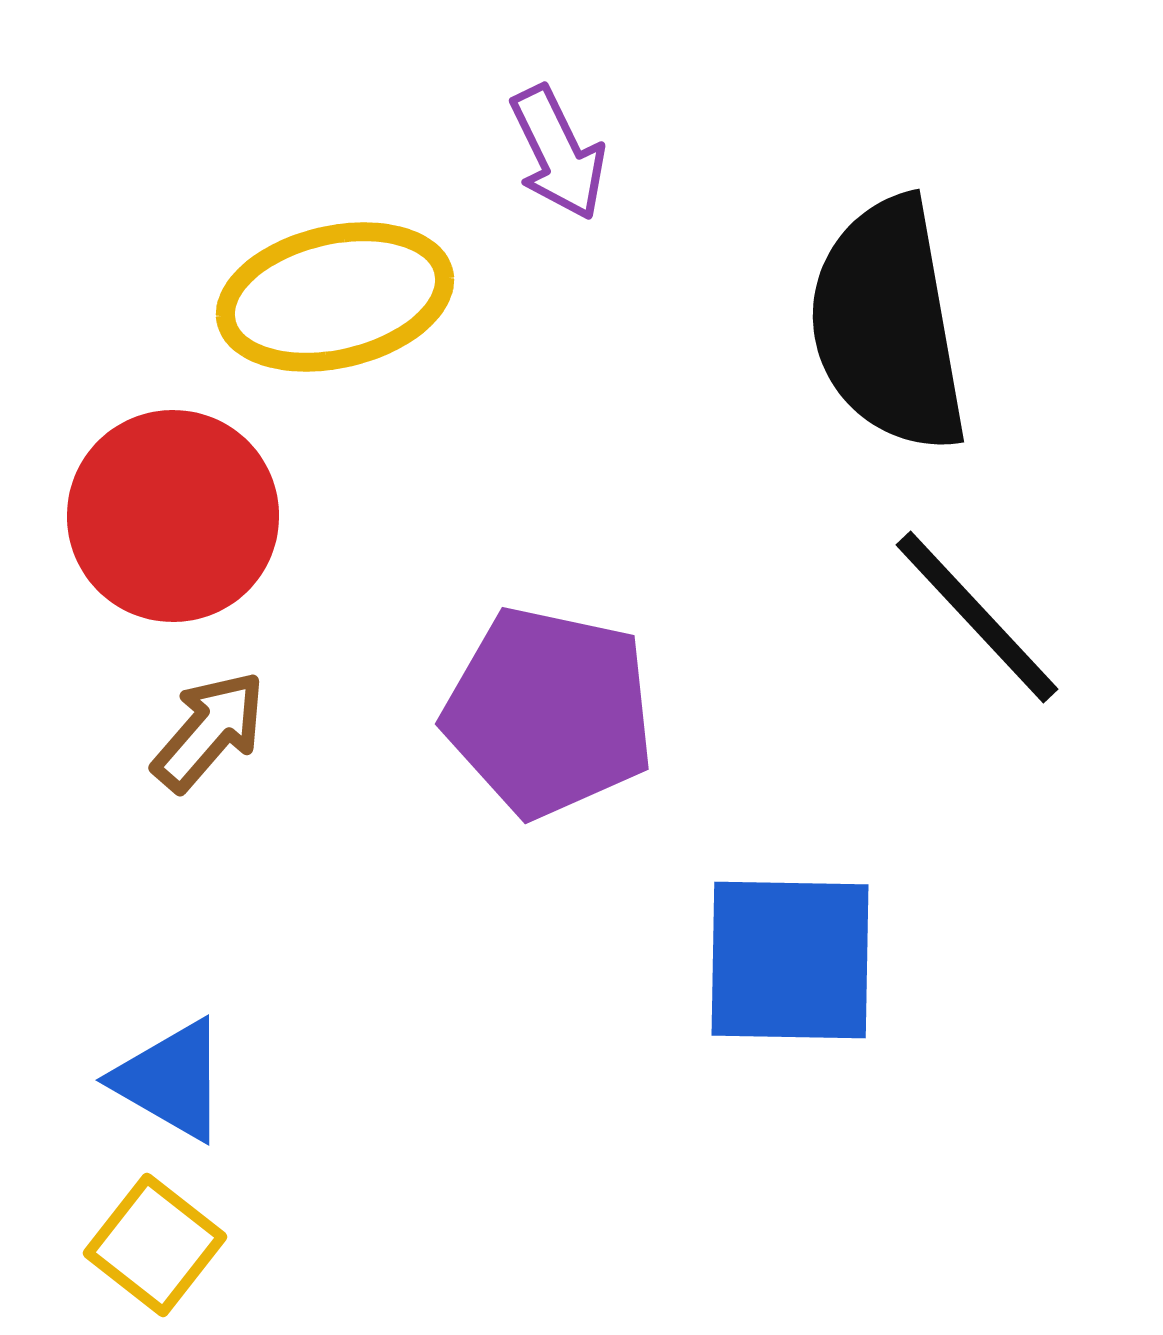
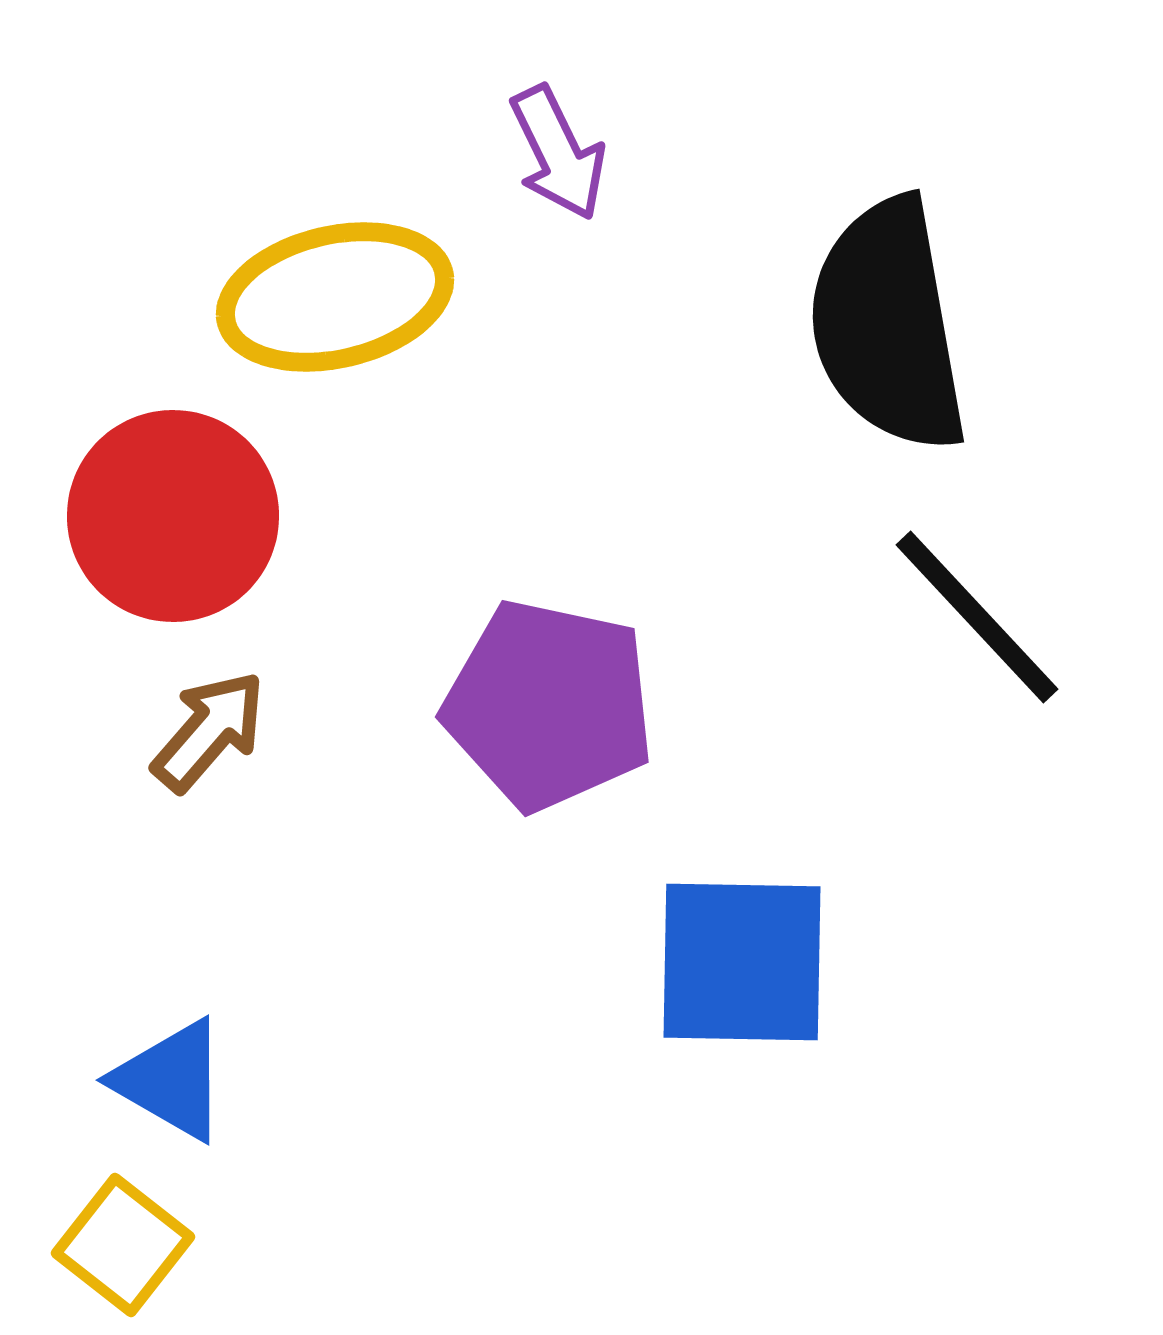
purple pentagon: moved 7 px up
blue square: moved 48 px left, 2 px down
yellow square: moved 32 px left
